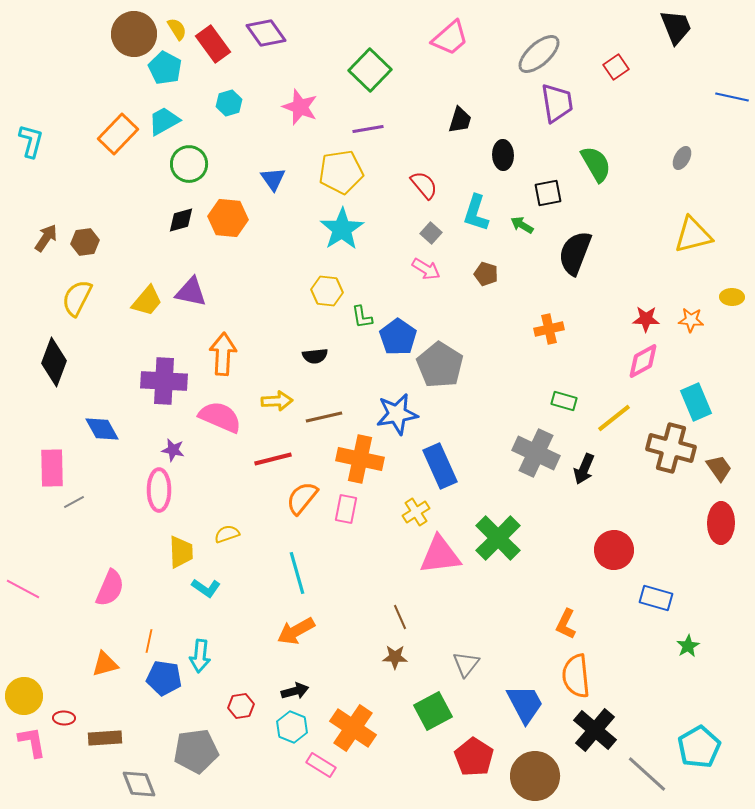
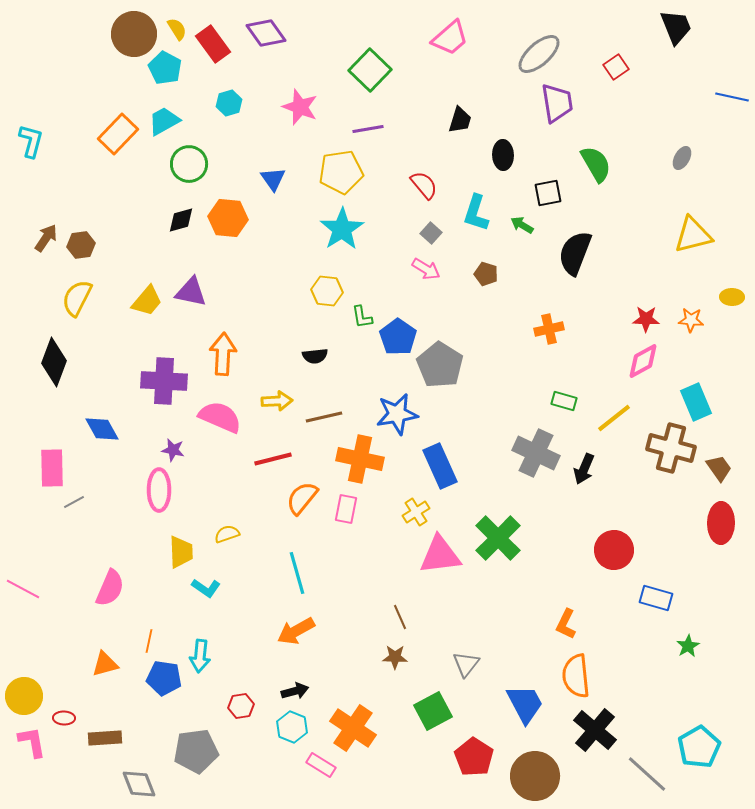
brown hexagon at (85, 242): moved 4 px left, 3 px down
